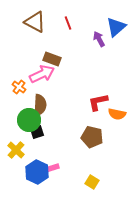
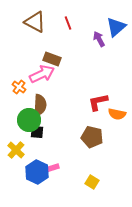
black square: rotated 24 degrees clockwise
